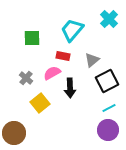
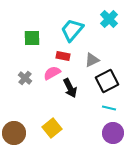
gray triangle: rotated 14 degrees clockwise
gray cross: moved 1 px left
black arrow: rotated 24 degrees counterclockwise
yellow square: moved 12 px right, 25 px down
cyan line: rotated 40 degrees clockwise
purple circle: moved 5 px right, 3 px down
